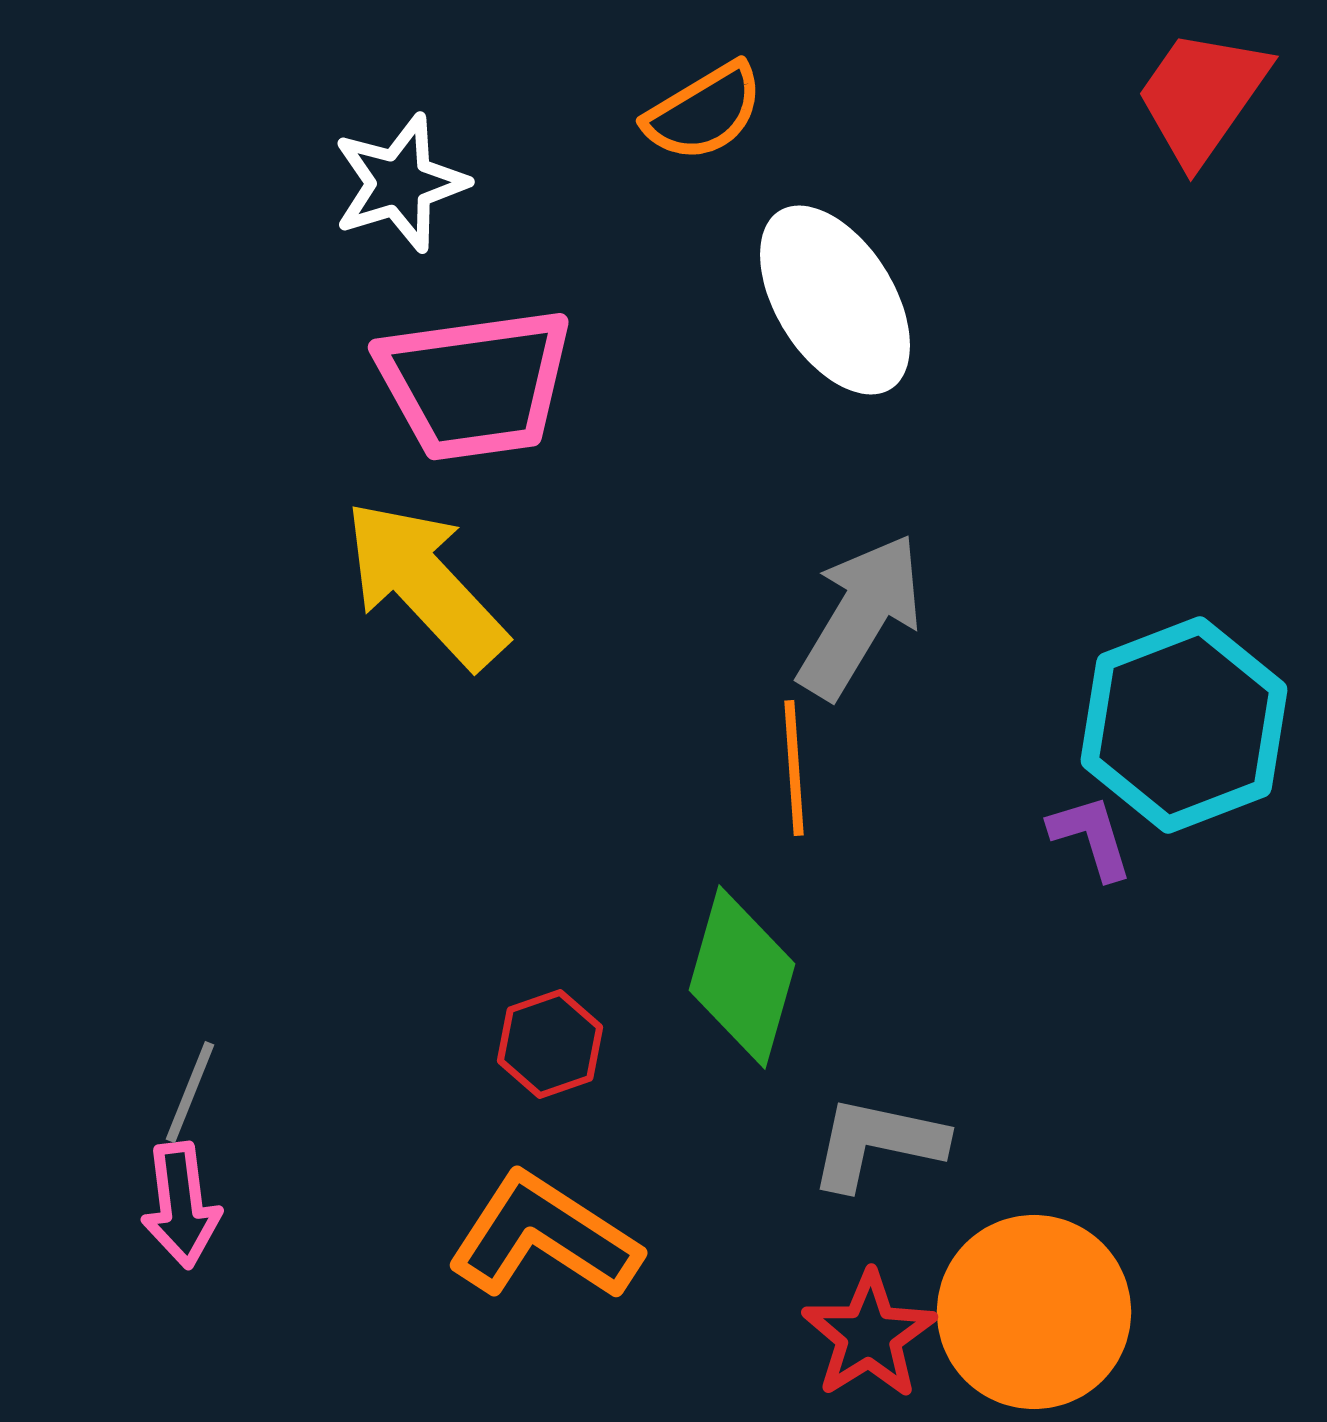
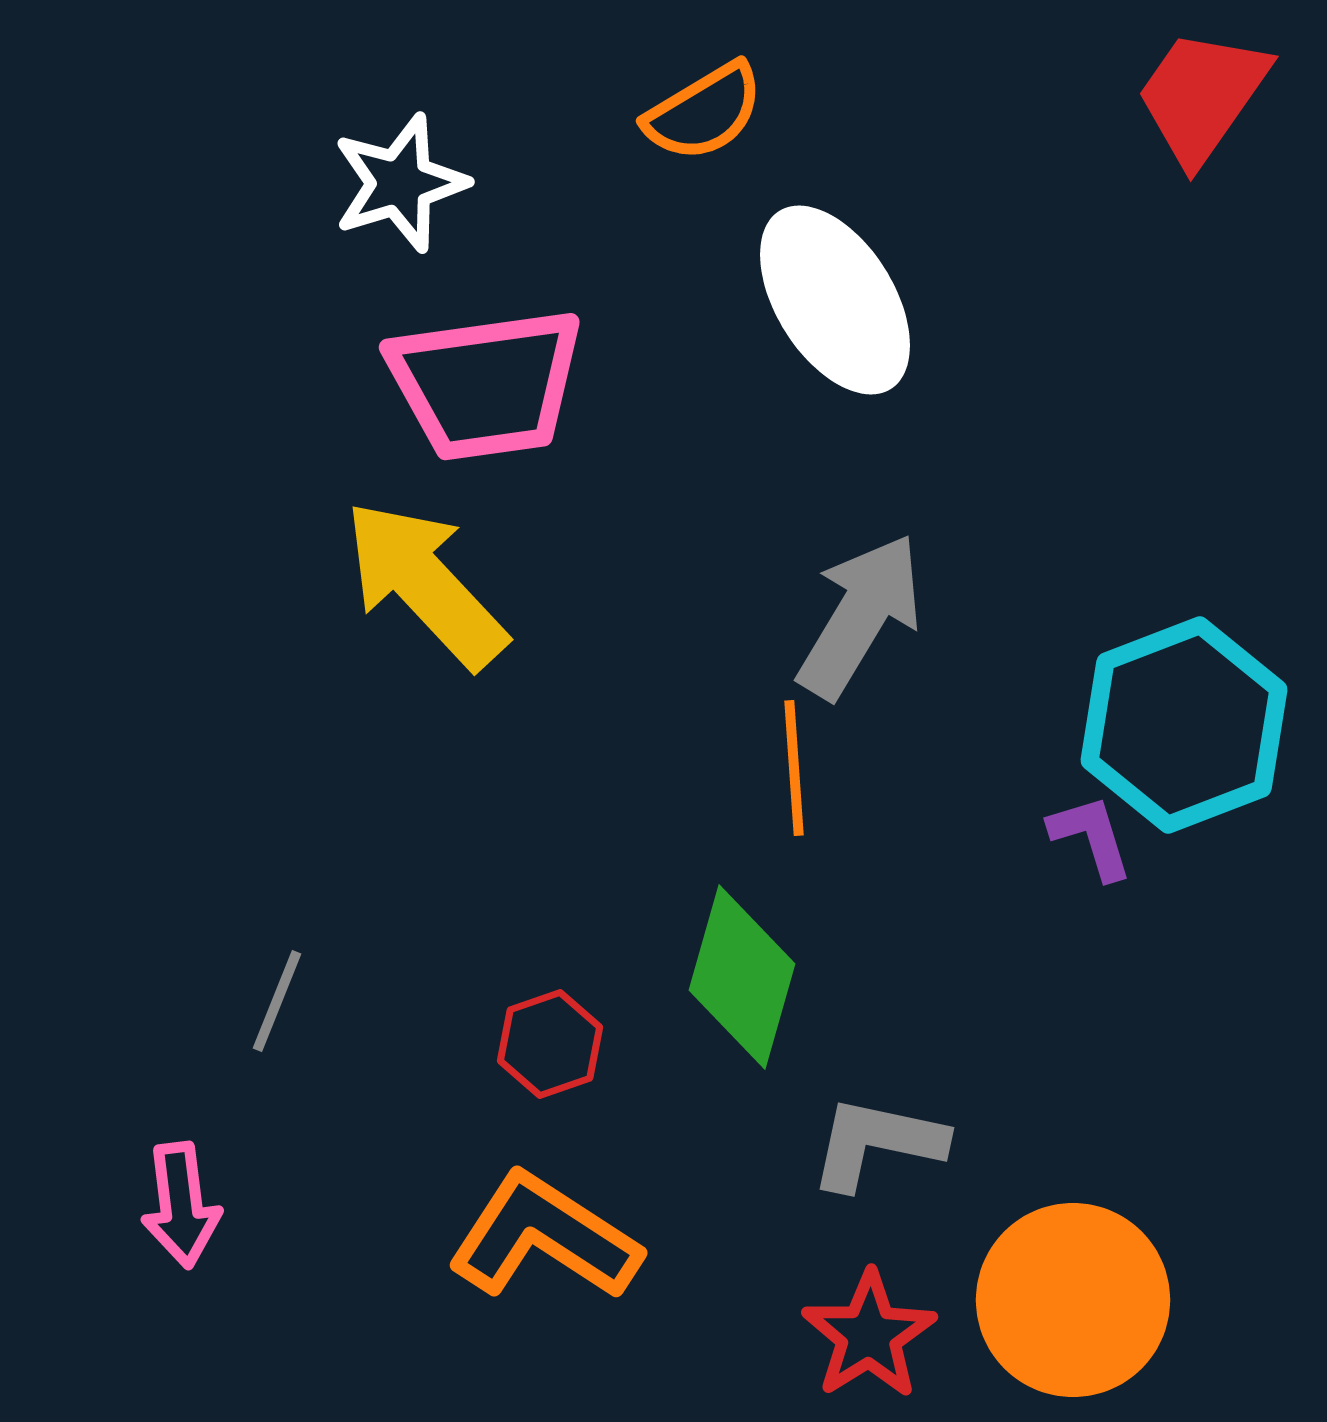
pink trapezoid: moved 11 px right
gray line: moved 87 px right, 91 px up
orange circle: moved 39 px right, 12 px up
